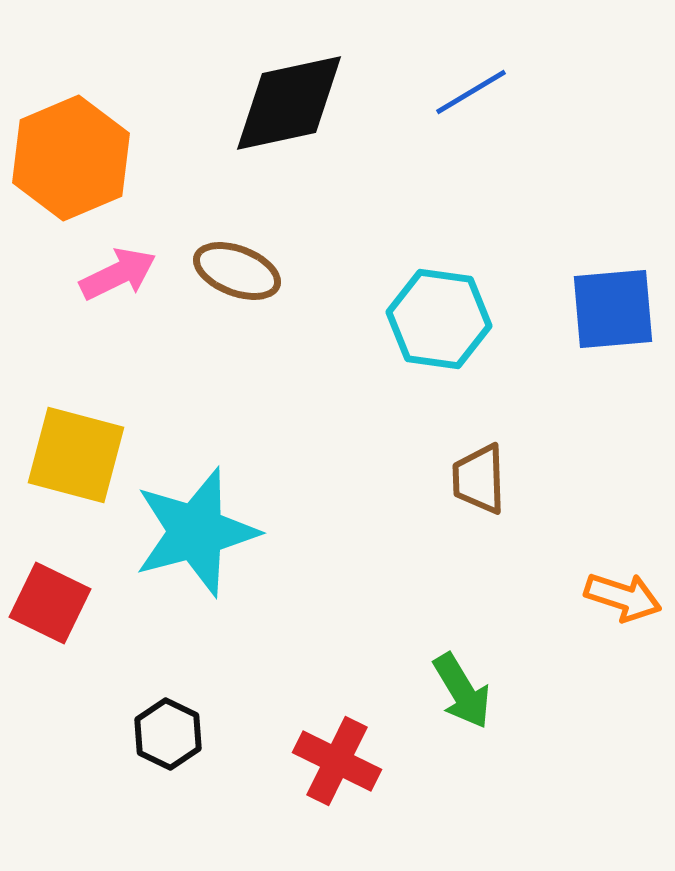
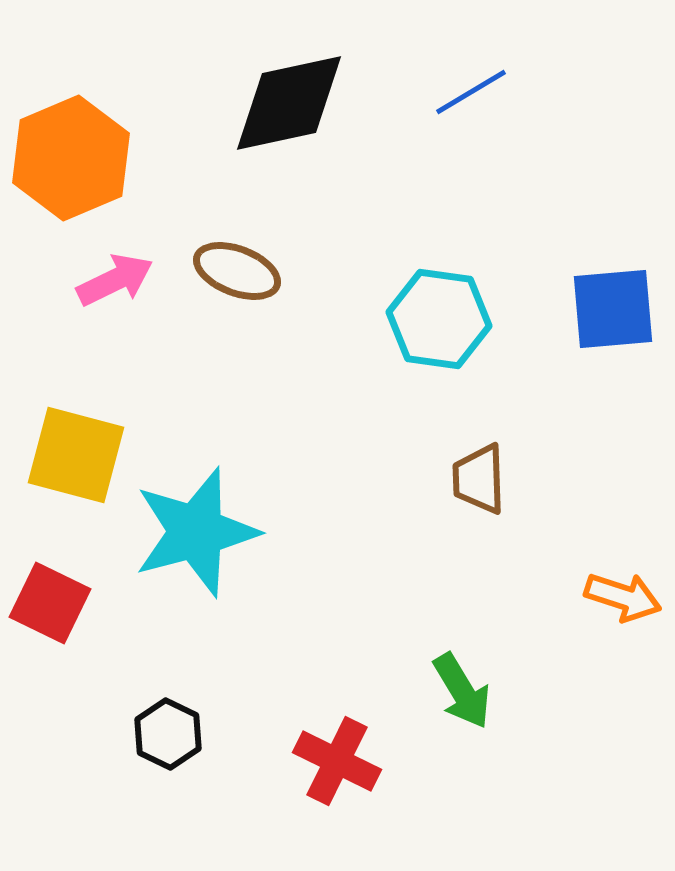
pink arrow: moved 3 px left, 6 px down
